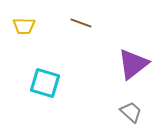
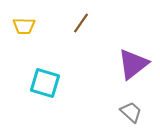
brown line: rotated 75 degrees counterclockwise
